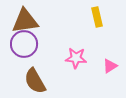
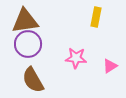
yellow rectangle: moved 1 px left; rotated 24 degrees clockwise
purple circle: moved 4 px right
brown semicircle: moved 2 px left, 1 px up
